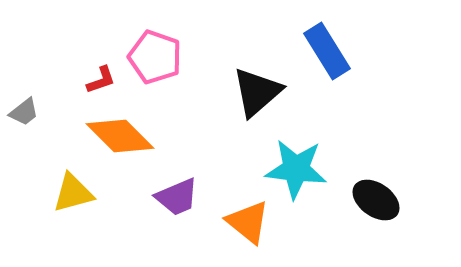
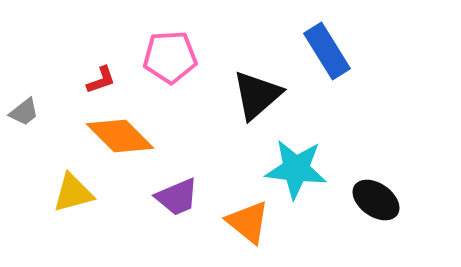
pink pentagon: moved 15 px right; rotated 22 degrees counterclockwise
black triangle: moved 3 px down
